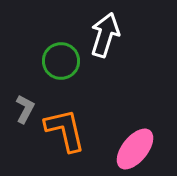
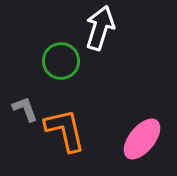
white arrow: moved 5 px left, 7 px up
gray L-shape: rotated 48 degrees counterclockwise
pink ellipse: moved 7 px right, 10 px up
